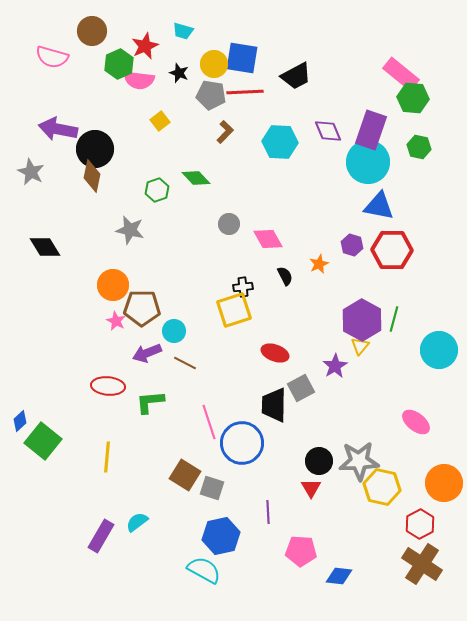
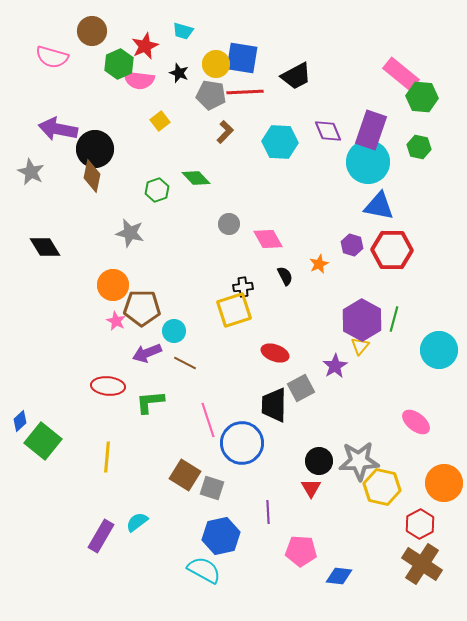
yellow circle at (214, 64): moved 2 px right
green hexagon at (413, 98): moved 9 px right, 1 px up
gray star at (130, 230): moved 3 px down
pink line at (209, 422): moved 1 px left, 2 px up
